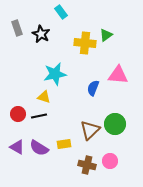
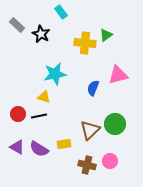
gray rectangle: moved 3 px up; rotated 28 degrees counterclockwise
pink triangle: rotated 20 degrees counterclockwise
purple semicircle: moved 1 px down
